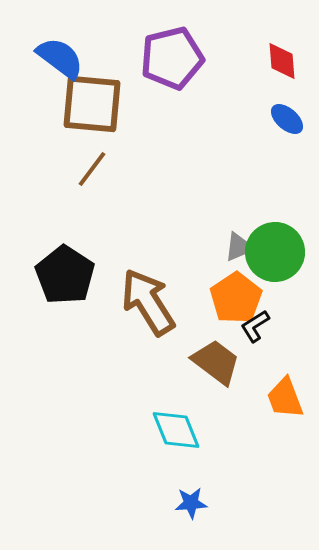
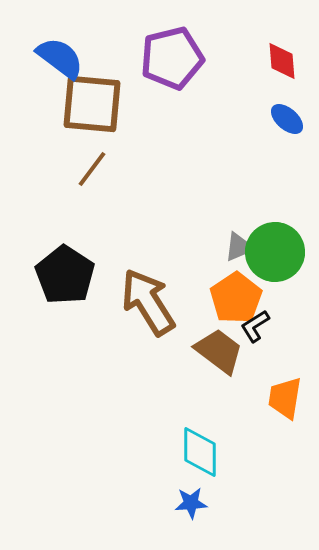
brown trapezoid: moved 3 px right, 11 px up
orange trapezoid: rotated 30 degrees clockwise
cyan diamond: moved 24 px right, 22 px down; rotated 22 degrees clockwise
